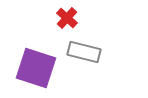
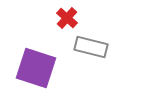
gray rectangle: moved 7 px right, 5 px up
